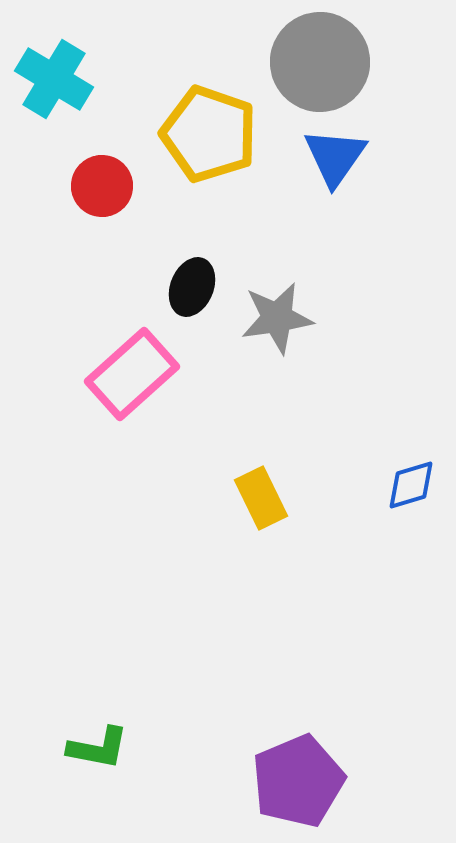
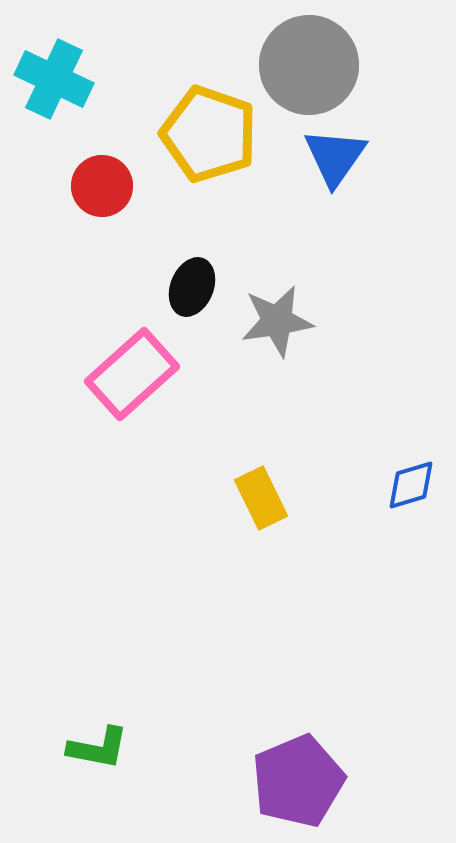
gray circle: moved 11 px left, 3 px down
cyan cross: rotated 6 degrees counterclockwise
gray star: moved 3 px down
